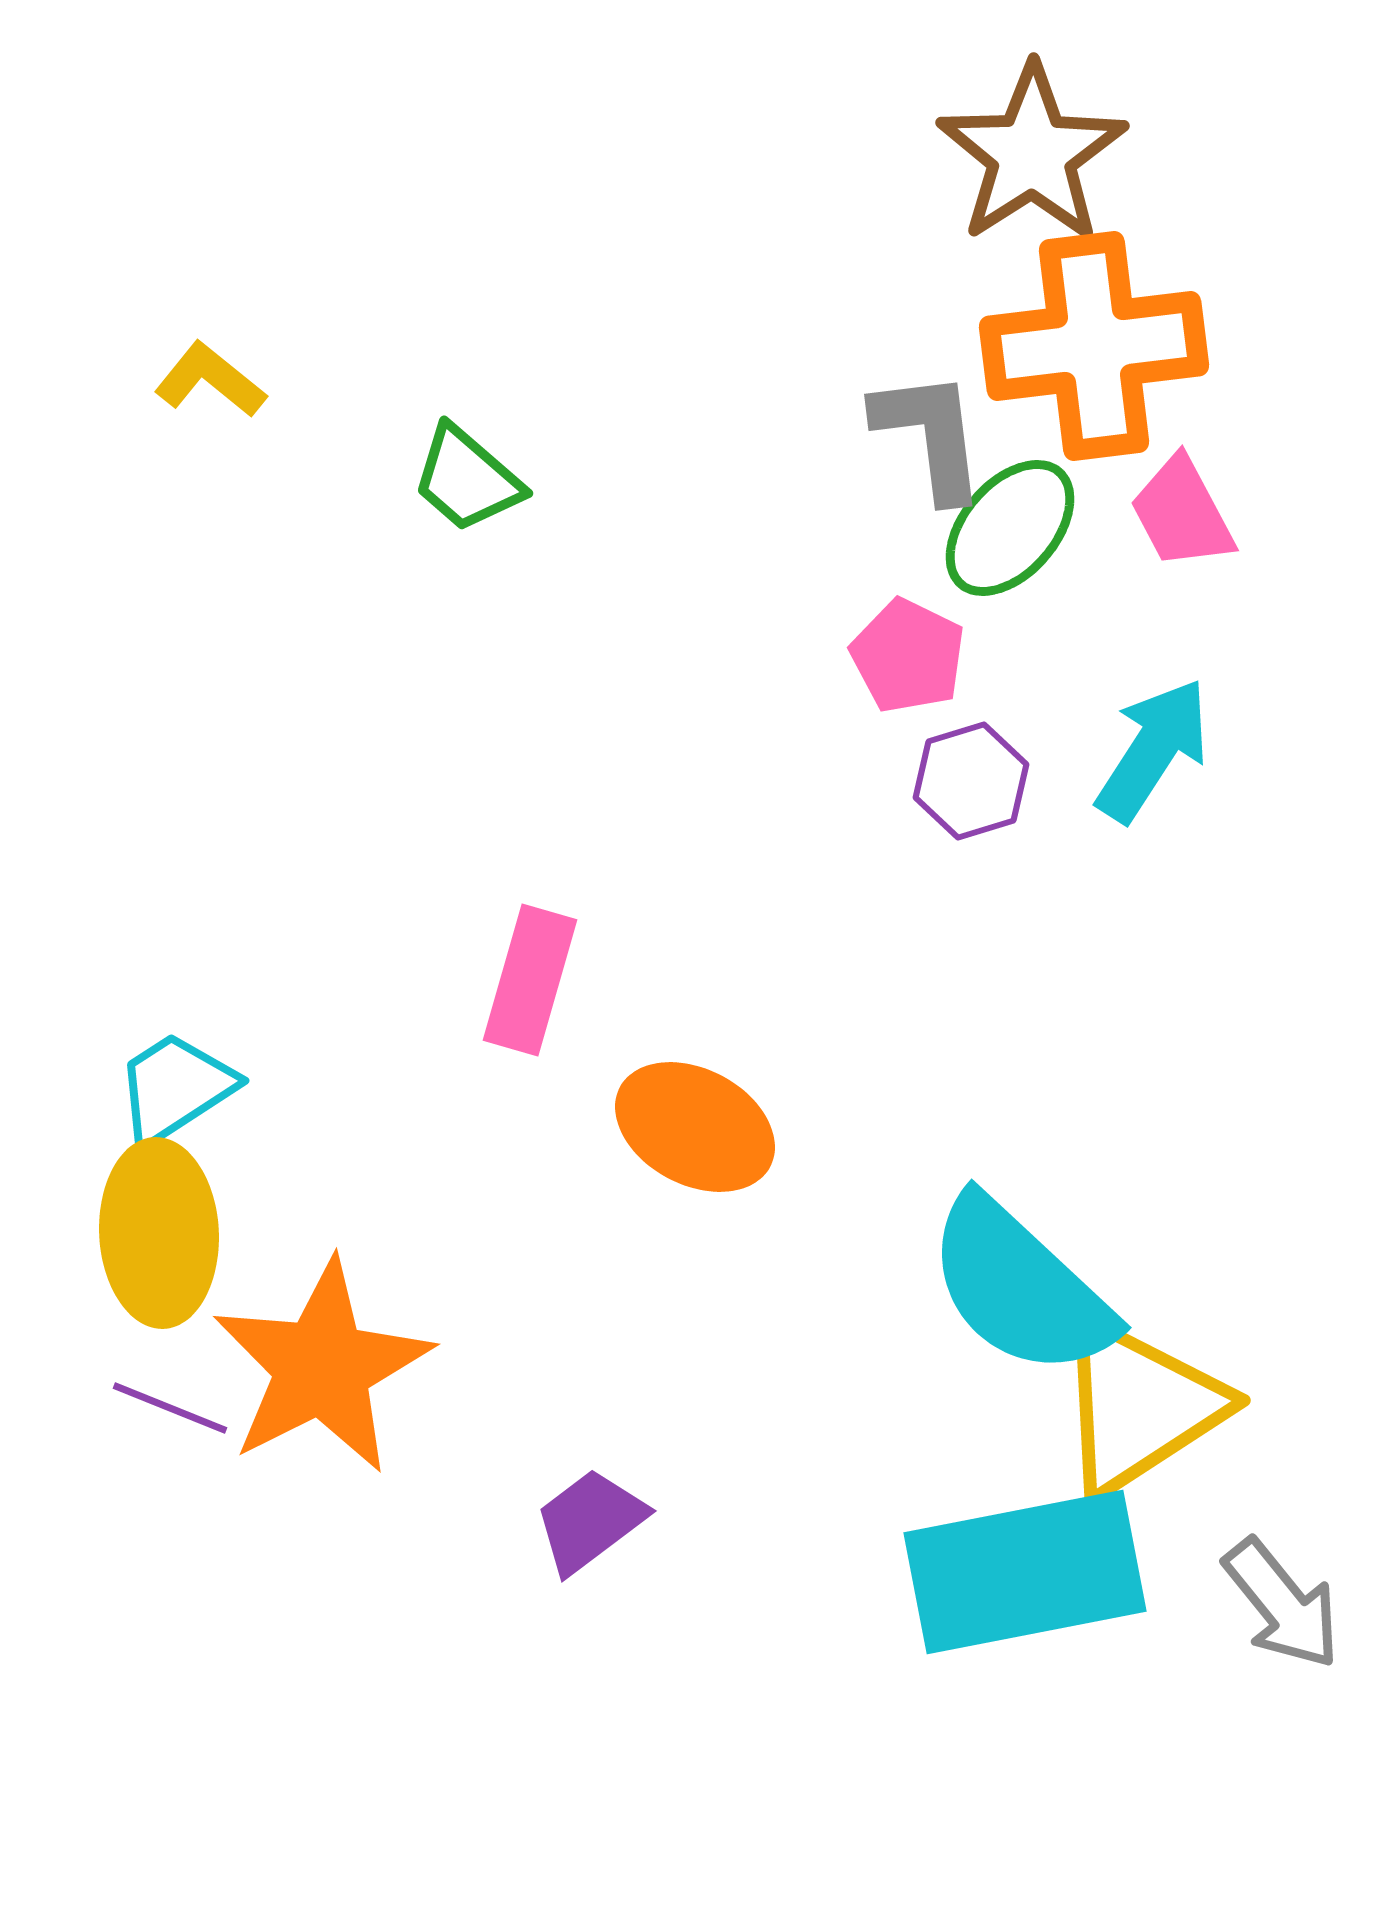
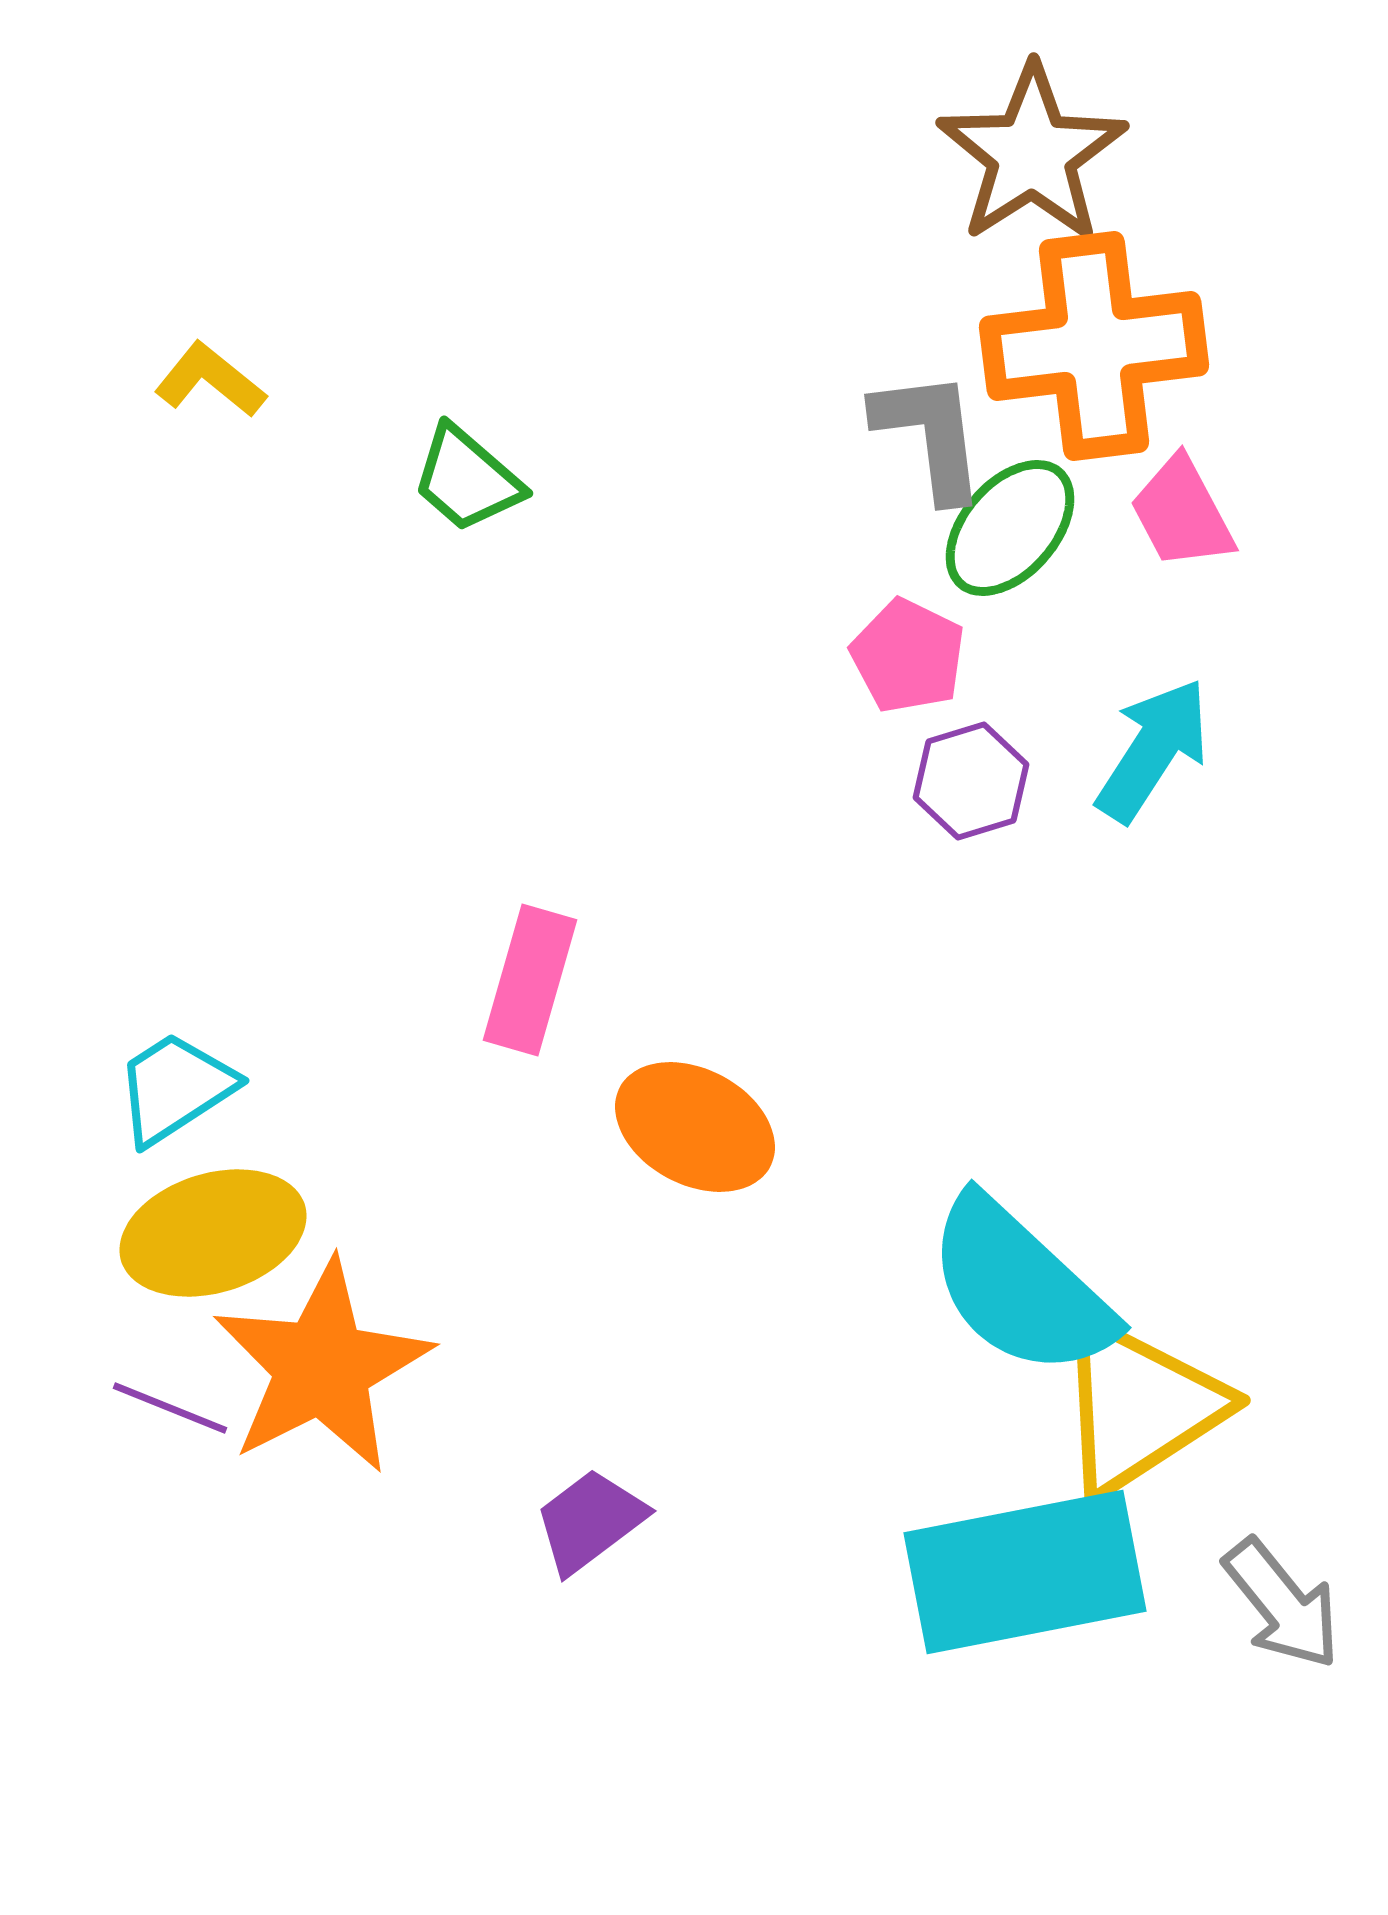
yellow ellipse: moved 54 px right; rotated 76 degrees clockwise
